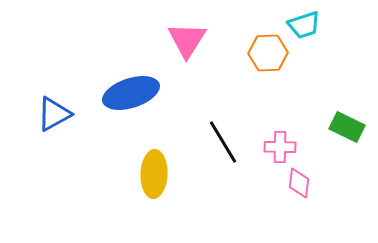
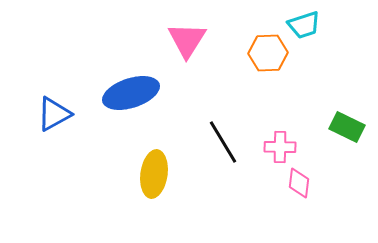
yellow ellipse: rotated 6 degrees clockwise
